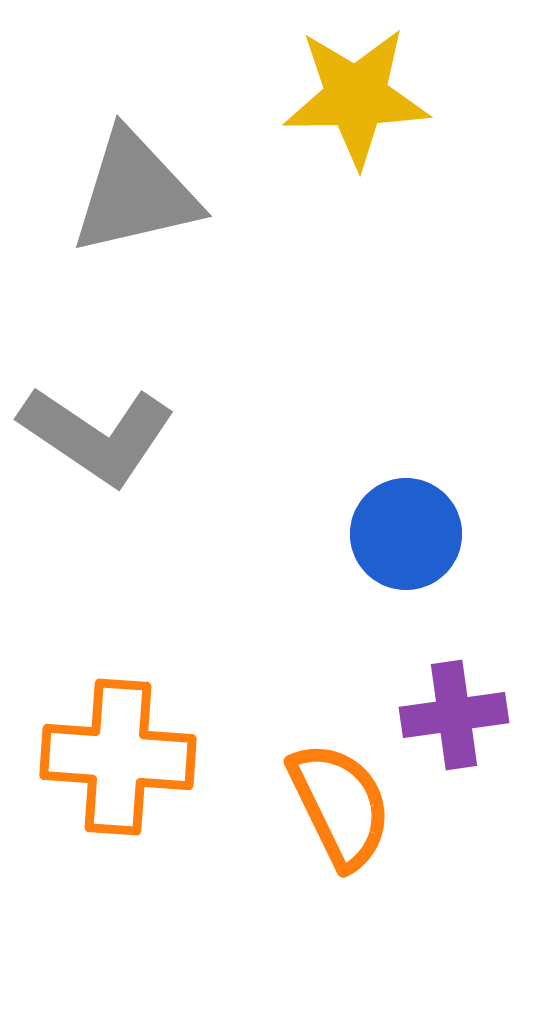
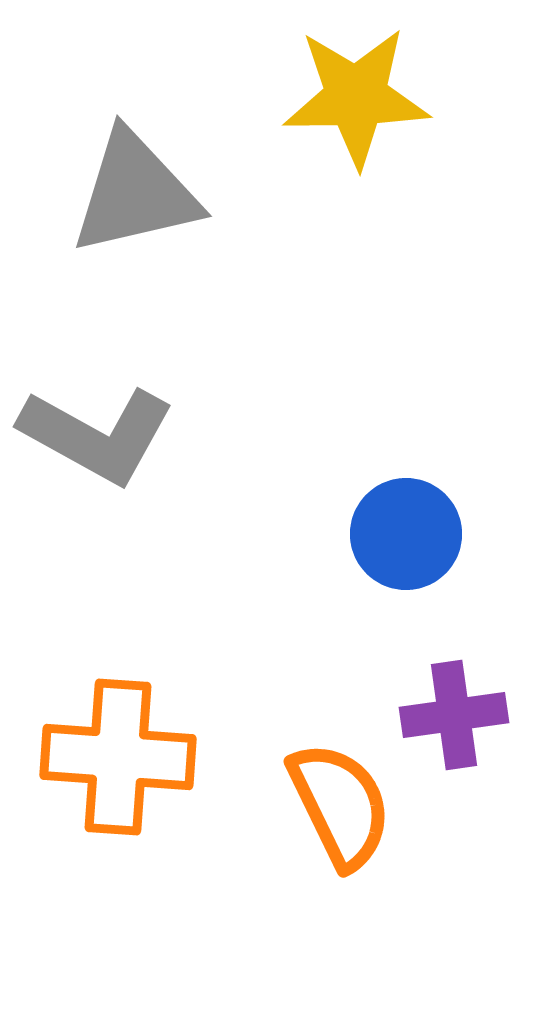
gray L-shape: rotated 5 degrees counterclockwise
